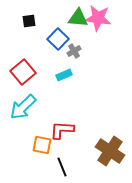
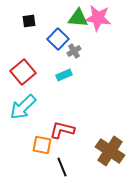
red L-shape: rotated 10 degrees clockwise
